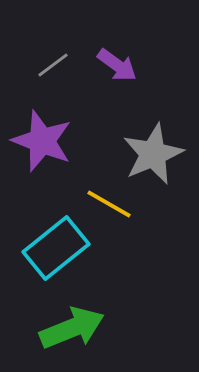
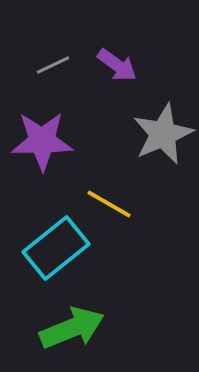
gray line: rotated 12 degrees clockwise
purple star: rotated 22 degrees counterclockwise
gray star: moved 10 px right, 20 px up
